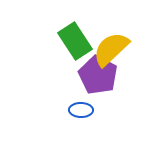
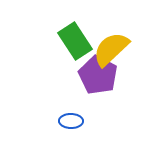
blue ellipse: moved 10 px left, 11 px down
